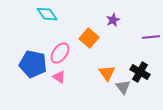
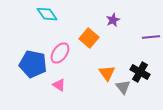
pink triangle: moved 8 px down
